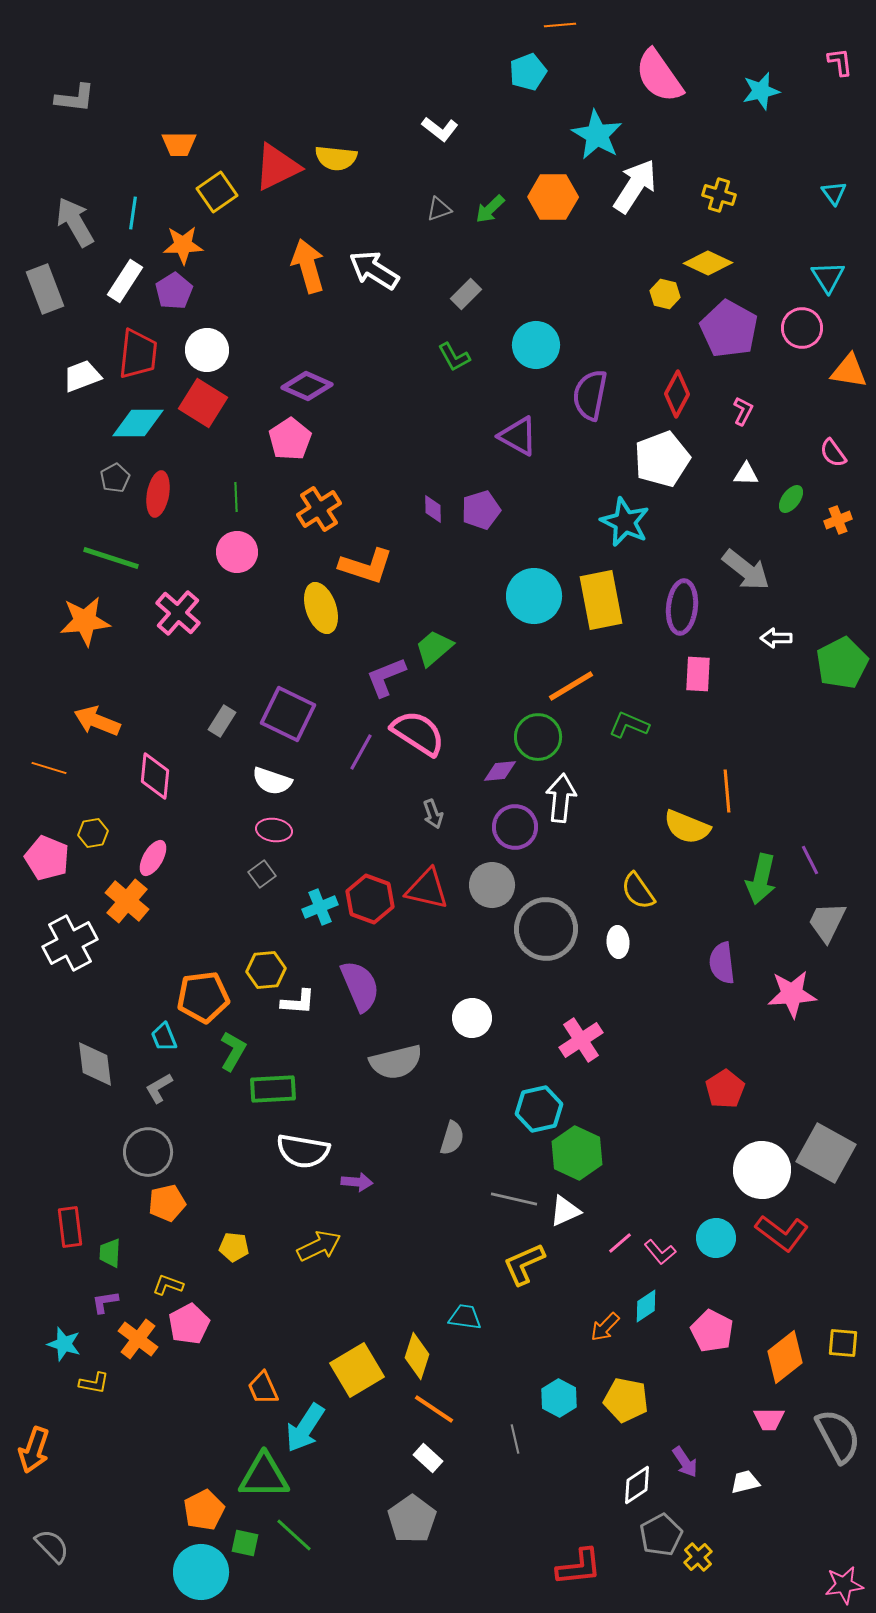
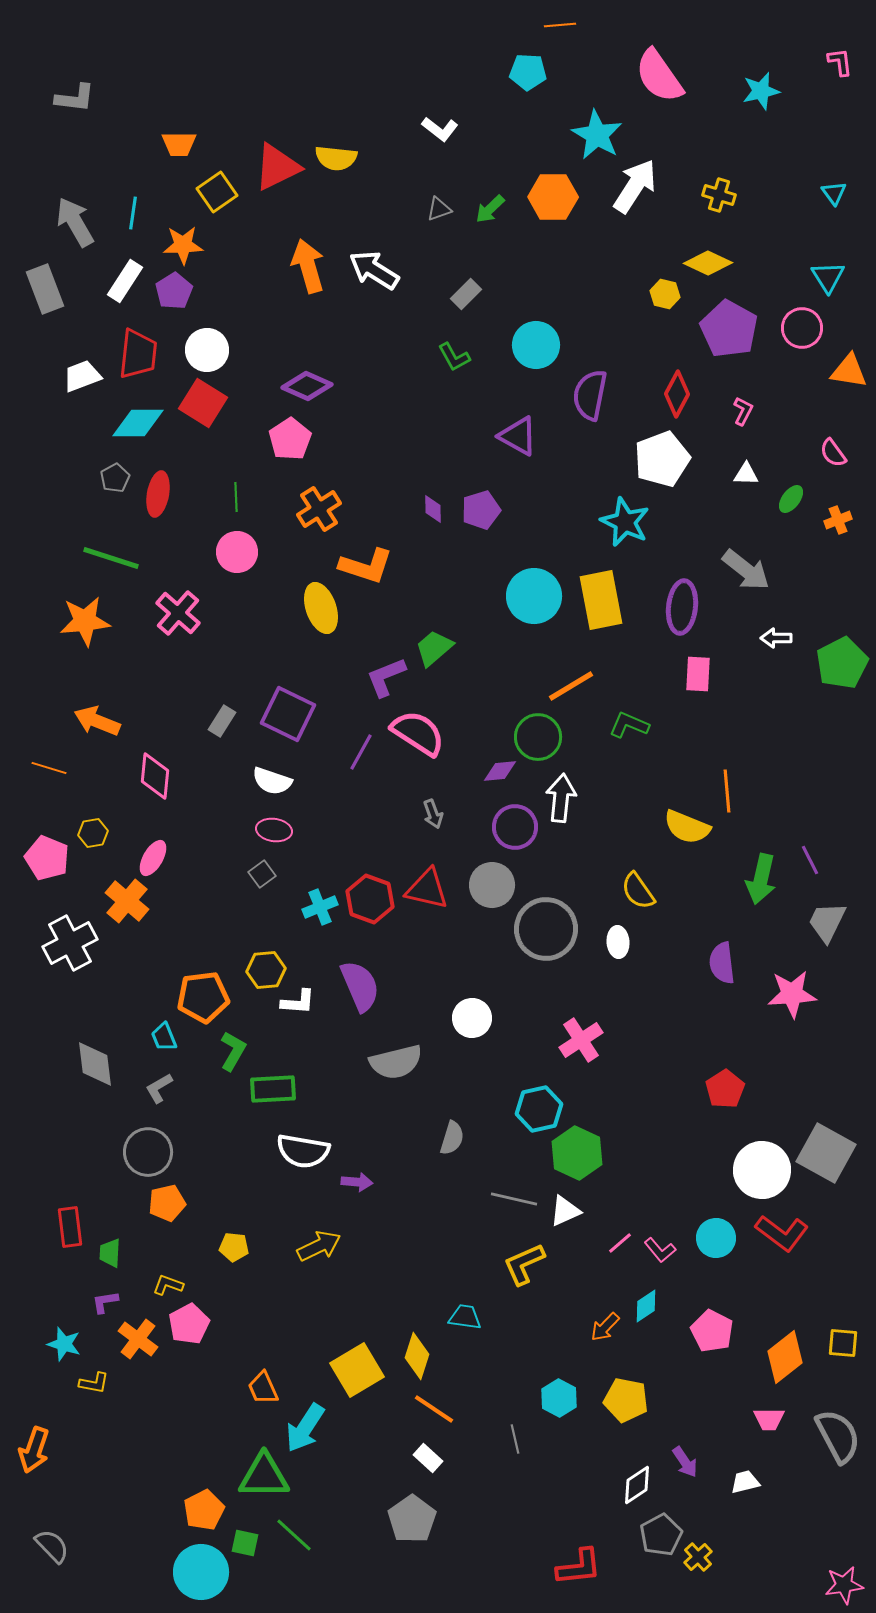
cyan pentagon at (528, 72): rotated 24 degrees clockwise
pink L-shape at (660, 1252): moved 2 px up
